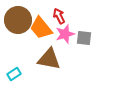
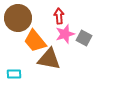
red arrow: rotated 21 degrees clockwise
brown circle: moved 2 px up
orange trapezoid: moved 6 px left, 13 px down
gray square: rotated 21 degrees clockwise
cyan rectangle: rotated 32 degrees clockwise
